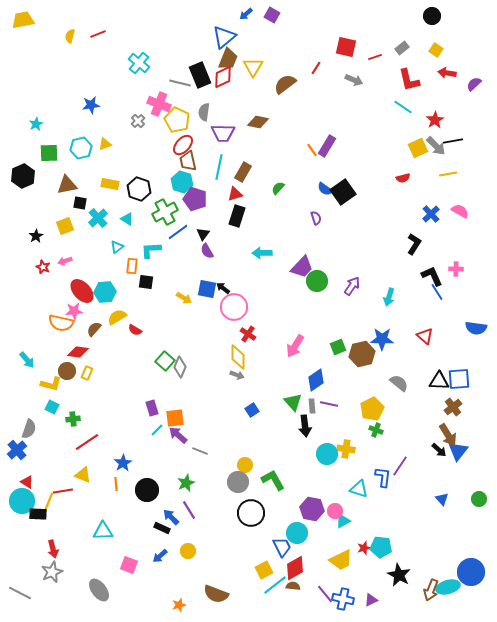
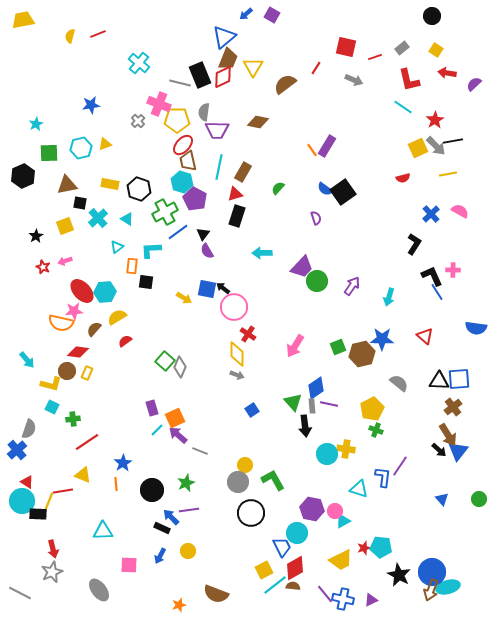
yellow pentagon at (177, 120): rotated 25 degrees counterclockwise
purple trapezoid at (223, 133): moved 6 px left, 3 px up
purple pentagon at (195, 199): rotated 10 degrees clockwise
pink cross at (456, 269): moved 3 px left, 1 px down
red semicircle at (135, 330): moved 10 px left, 11 px down; rotated 112 degrees clockwise
yellow diamond at (238, 357): moved 1 px left, 3 px up
blue diamond at (316, 380): moved 8 px down
orange square at (175, 418): rotated 18 degrees counterclockwise
black circle at (147, 490): moved 5 px right
purple line at (189, 510): rotated 66 degrees counterclockwise
blue arrow at (160, 556): rotated 21 degrees counterclockwise
pink square at (129, 565): rotated 18 degrees counterclockwise
blue circle at (471, 572): moved 39 px left
